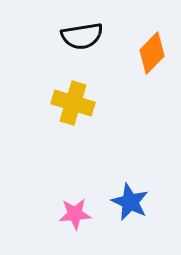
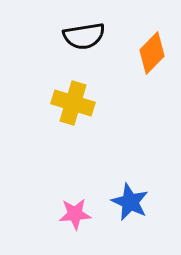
black semicircle: moved 2 px right
